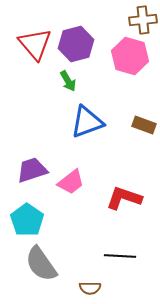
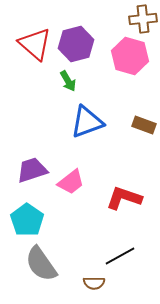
brown cross: moved 1 px up
red triangle: rotated 9 degrees counterclockwise
black line: rotated 32 degrees counterclockwise
brown semicircle: moved 4 px right, 5 px up
